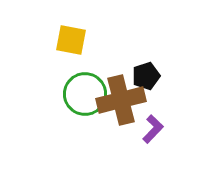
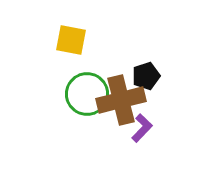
green circle: moved 2 px right
purple L-shape: moved 11 px left, 1 px up
